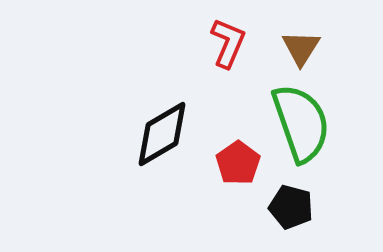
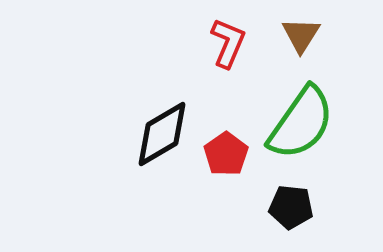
brown triangle: moved 13 px up
green semicircle: rotated 54 degrees clockwise
red pentagon: moved 12 px left, 9 px up
black pentagon: rotated 9 degrees counterclockwise
